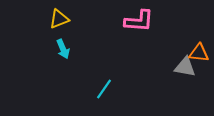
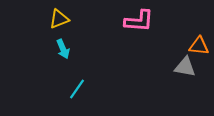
orange triangle: moved 7 px up
cyan line: moved 27 px left
